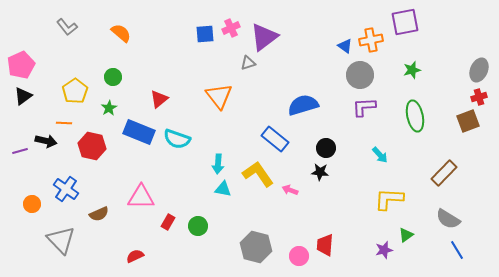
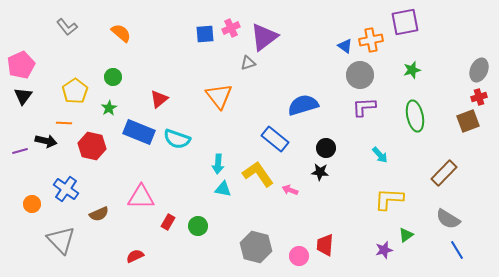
black triangle at (23, 96): rotated 18 degrees counterclockwise
